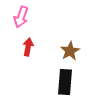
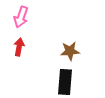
red arrow: moved 9 px left
brown star: rotated 24 degrees clockwise
